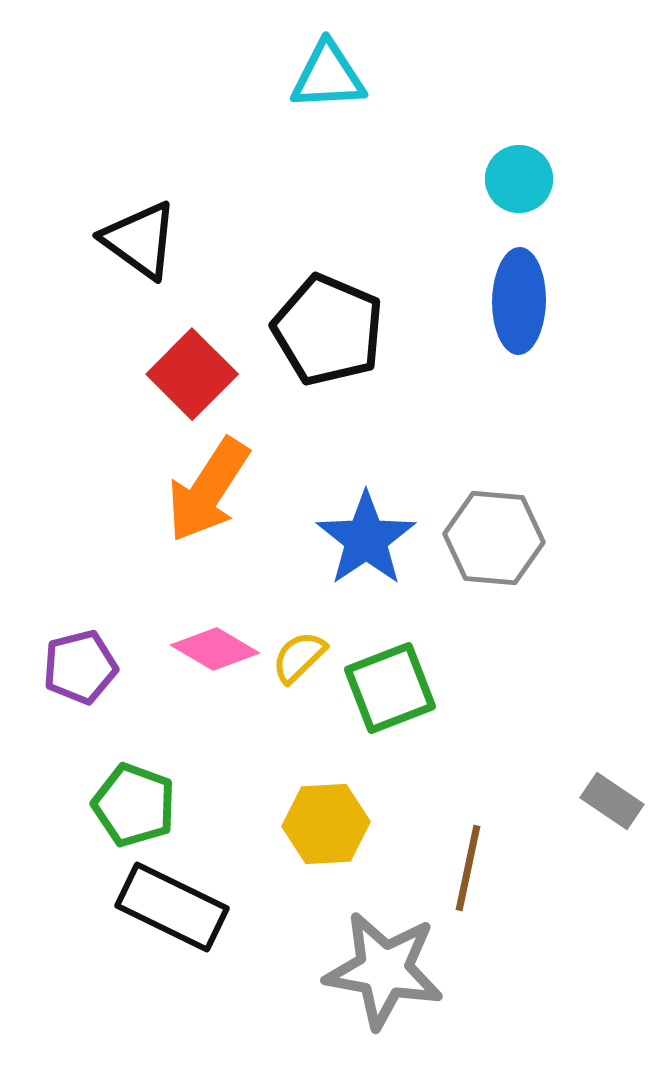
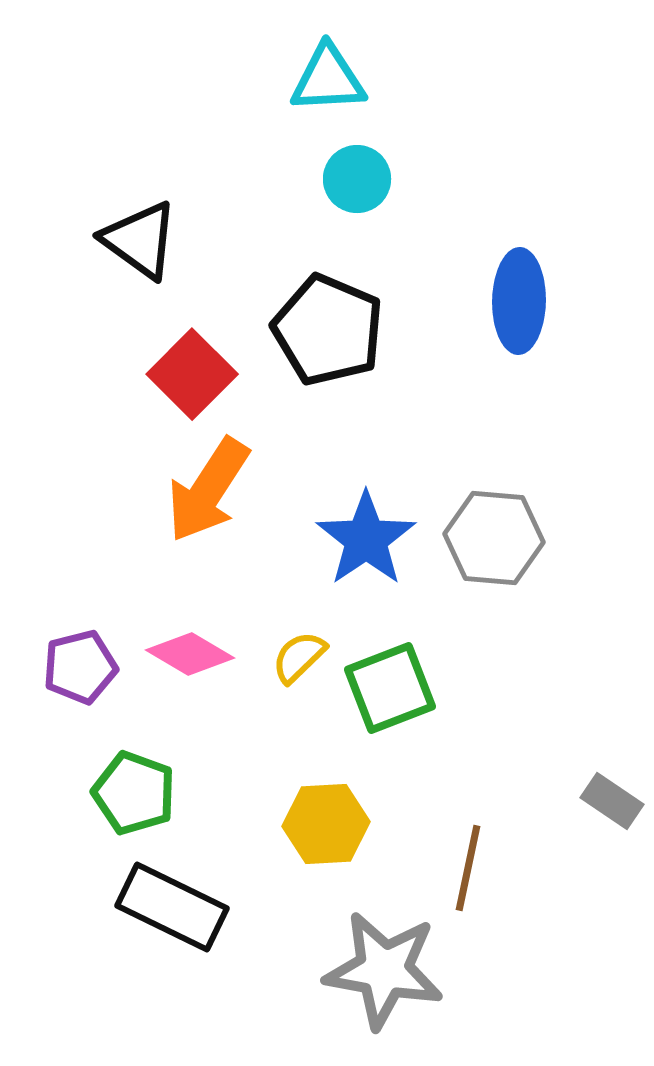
cyan triangle: moved 3 px down
cyan circle: moved 162 px left
pink diamond: moved 25 px left, 5 px down
green pentagon: moved 12 px up
